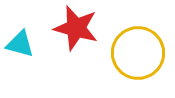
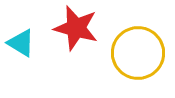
cyan triangle: moved 1 px right, 1 px up; rotated 16 degrees clockwise
